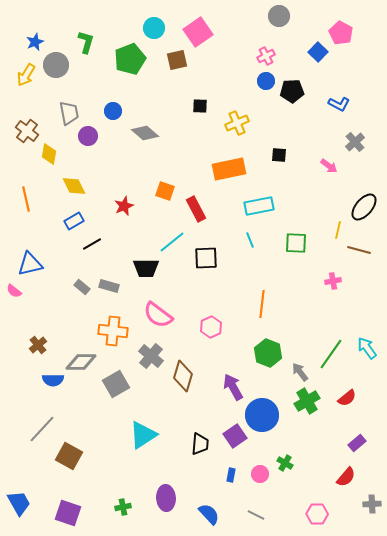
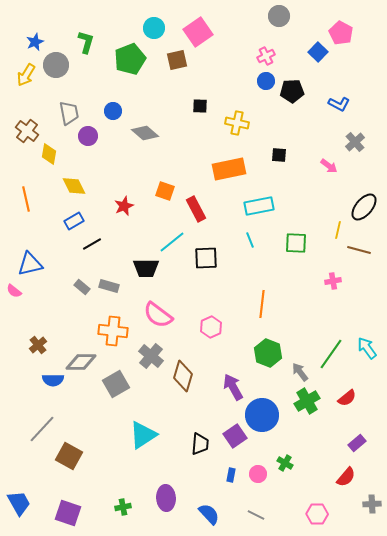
yellow cross at (237, 123): rotated 35 degrees clockwise
pink circle at (260, 474): moved 2 px left
